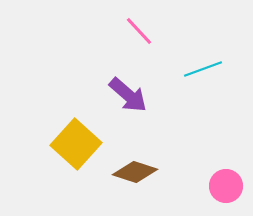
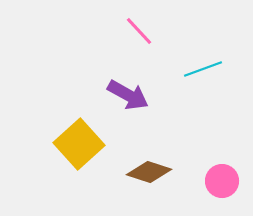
purple arrow: rotated 12 degrees counterclockwise
yellow square: moved 3 px right; rotated 6 degrees clockwise
brown diamond: moved 14 px right
pink circle: moved 4 px left, 5 px up
